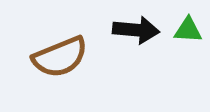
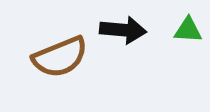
black arrow: moved 13 px left
